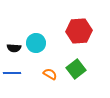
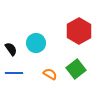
red hexagon: rotated 25 degrees counterclockwise
black semicircle: moved 3 px left, 1 px down; rotated 128 degrees counterclockwise
blue line: moved 2 px right
